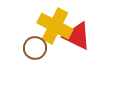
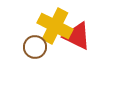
brown circle: moved 1 px up
